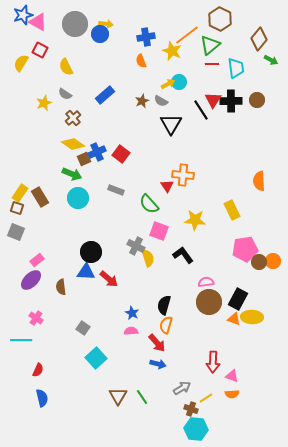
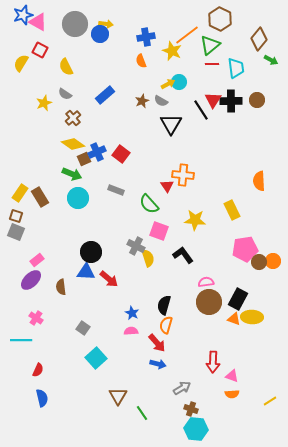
brown square at (17, 208): moved 1 px left, 8 px down
green line at (142, 397): moved 16 px down
yellow line at (206, 398): moved 64 px right, 3 px down
